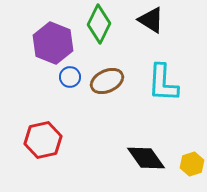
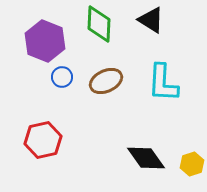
green diamond: rotated 24 degrees counterclockwise
purple hexagon: moved 8 px left, 2 px up
blue circle: moved 8 px left
brown ellipse: moved 1 px left
